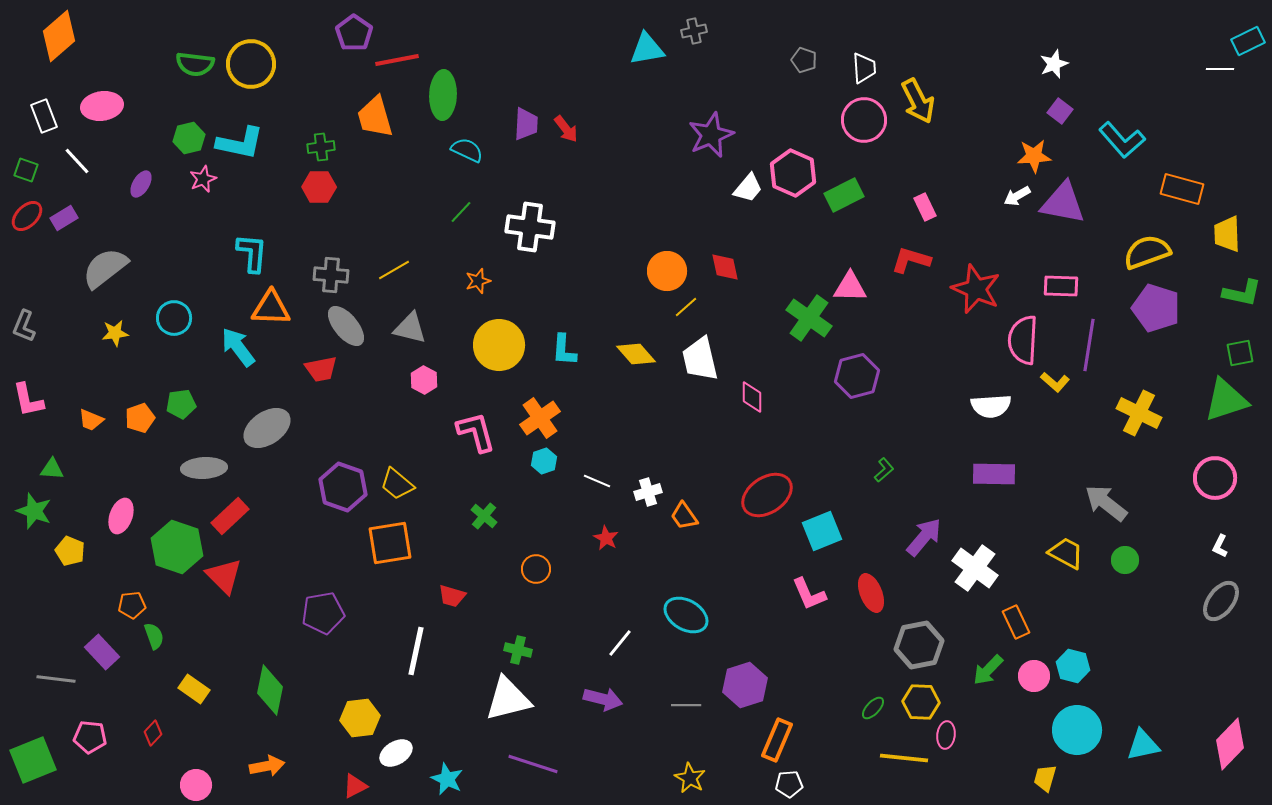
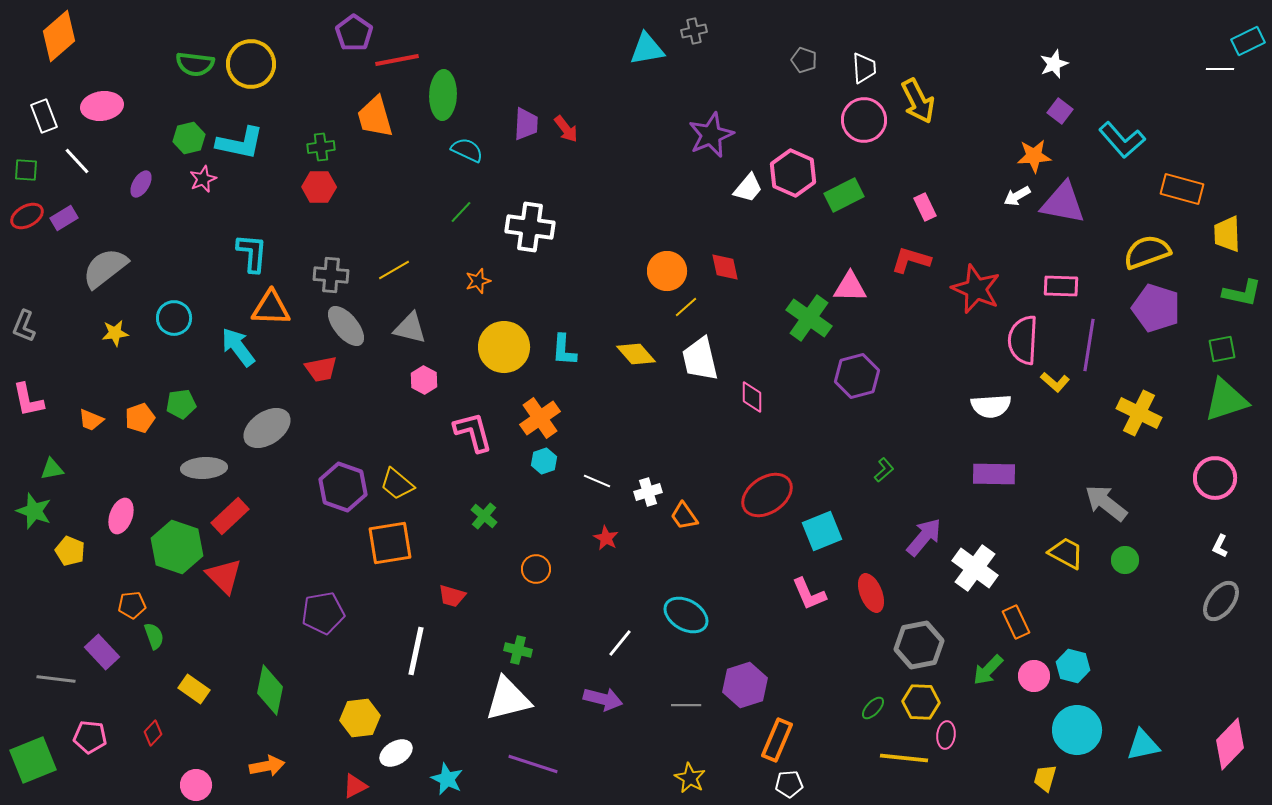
green square at (26, 170): rotated 15 degrees counterclockwise
red ellipse at (27, 216): rotated 16 degrees clockwise
yellow circle at (499, 345): moved 5 px right, 2 px down
green square at (1240, 353): moved 18 px left, 4 px up
pink L-shape at (476, 432): moved 3 px left
green triangle at (52, 469): rotated 15 degrees counterclockwise
